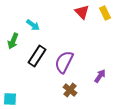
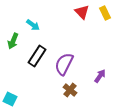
purple semicircle: moved 2 px down
cyan square: rotated 24 degrees clockwise
